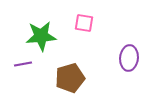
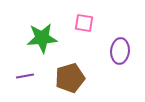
green star: moved 1 px right, 2 px down
purple ellipse: moved 9 px left, 7 px up
purple line: moved 2 px right, 12 px down
